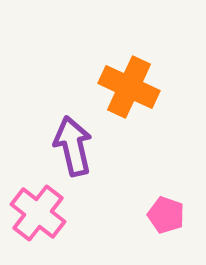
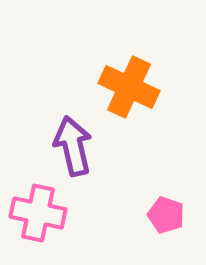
pink cross: rotated 26 degrees counterclockwise
